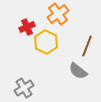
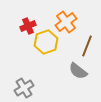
orange cross: moved 8 px right, 8 px down
red cross: moved 1 px right, 1 px up
yellow hexagon: rotated 15 degrees clockwise
